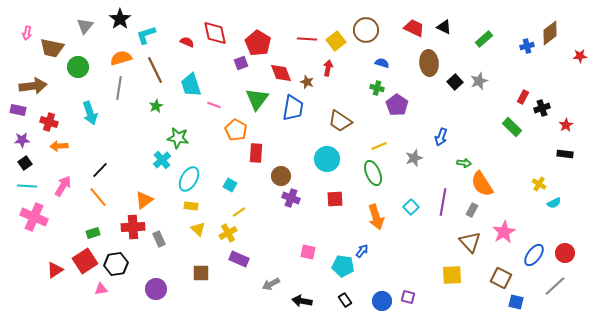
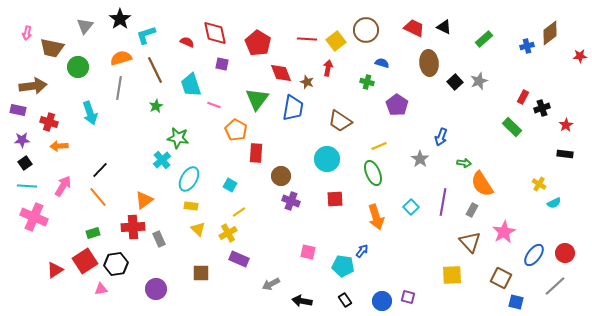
purple square at (241, 63): moved 19 px left, 1 px down; rotated 32 degrees clockwise
green cross at (377, 88): moved 10 px left, 6 px up
gray star at (414, 158): moved 6 px right, 1 px down; rotated 18 degrees counterclockwise
purple cross at (291, 198): moved 3 px down
